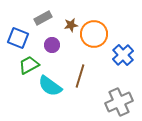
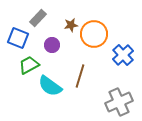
gray rectangle: moved 5 px left; rotated 18 degrees counterclockwise
